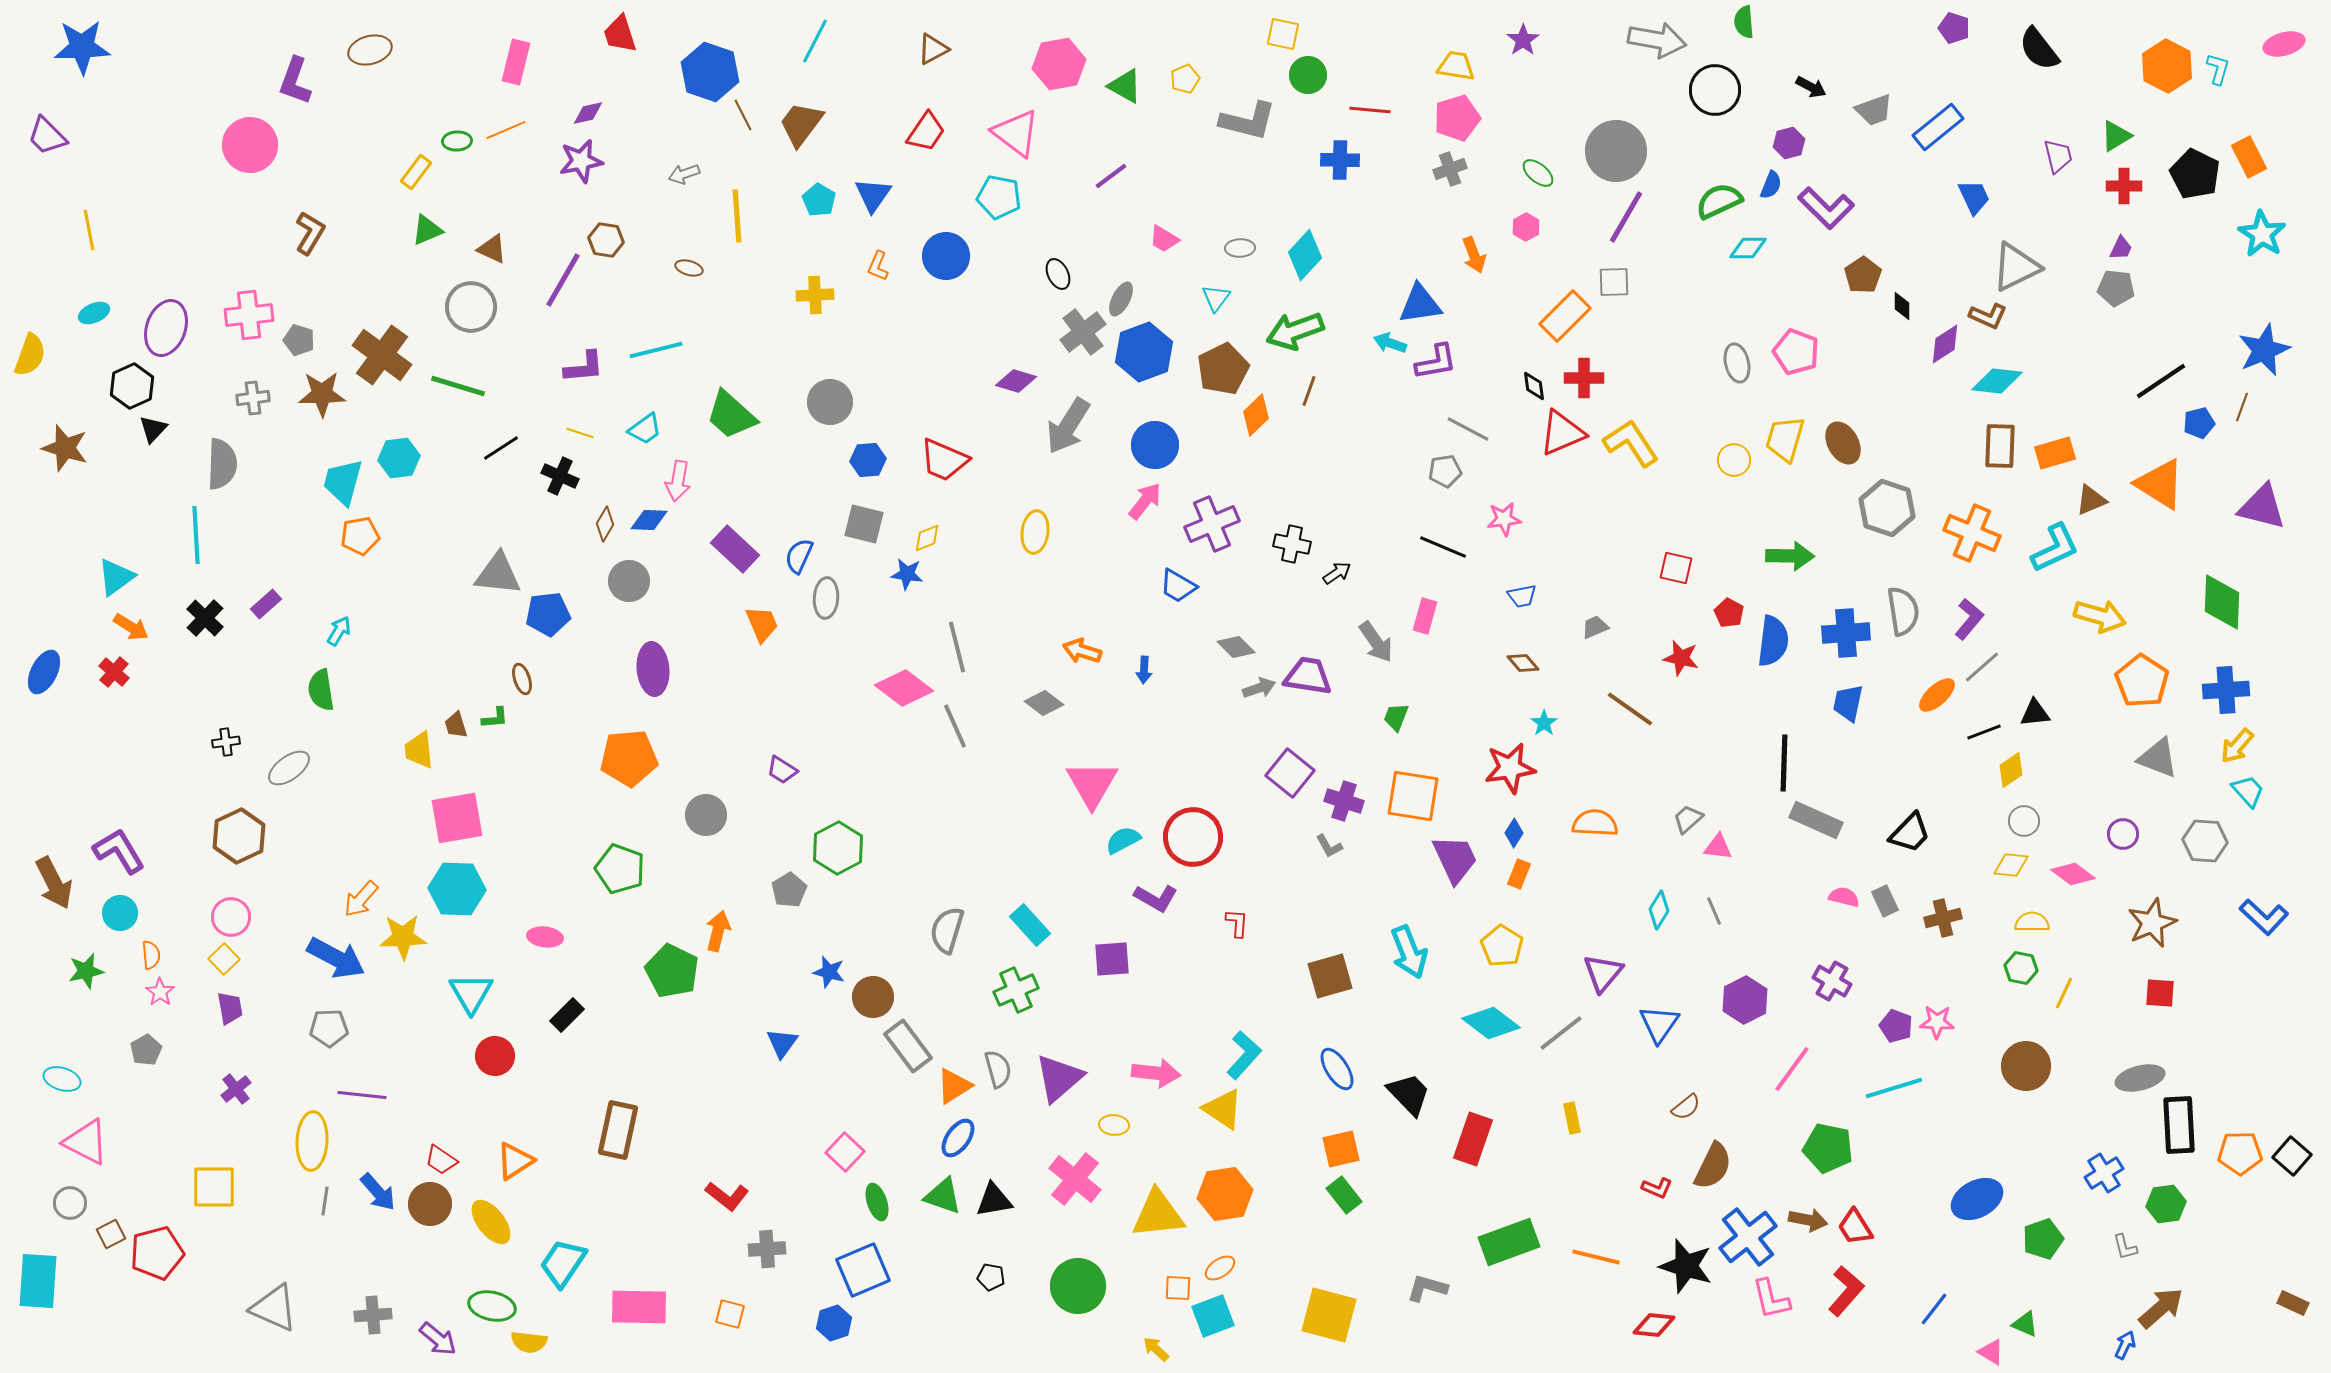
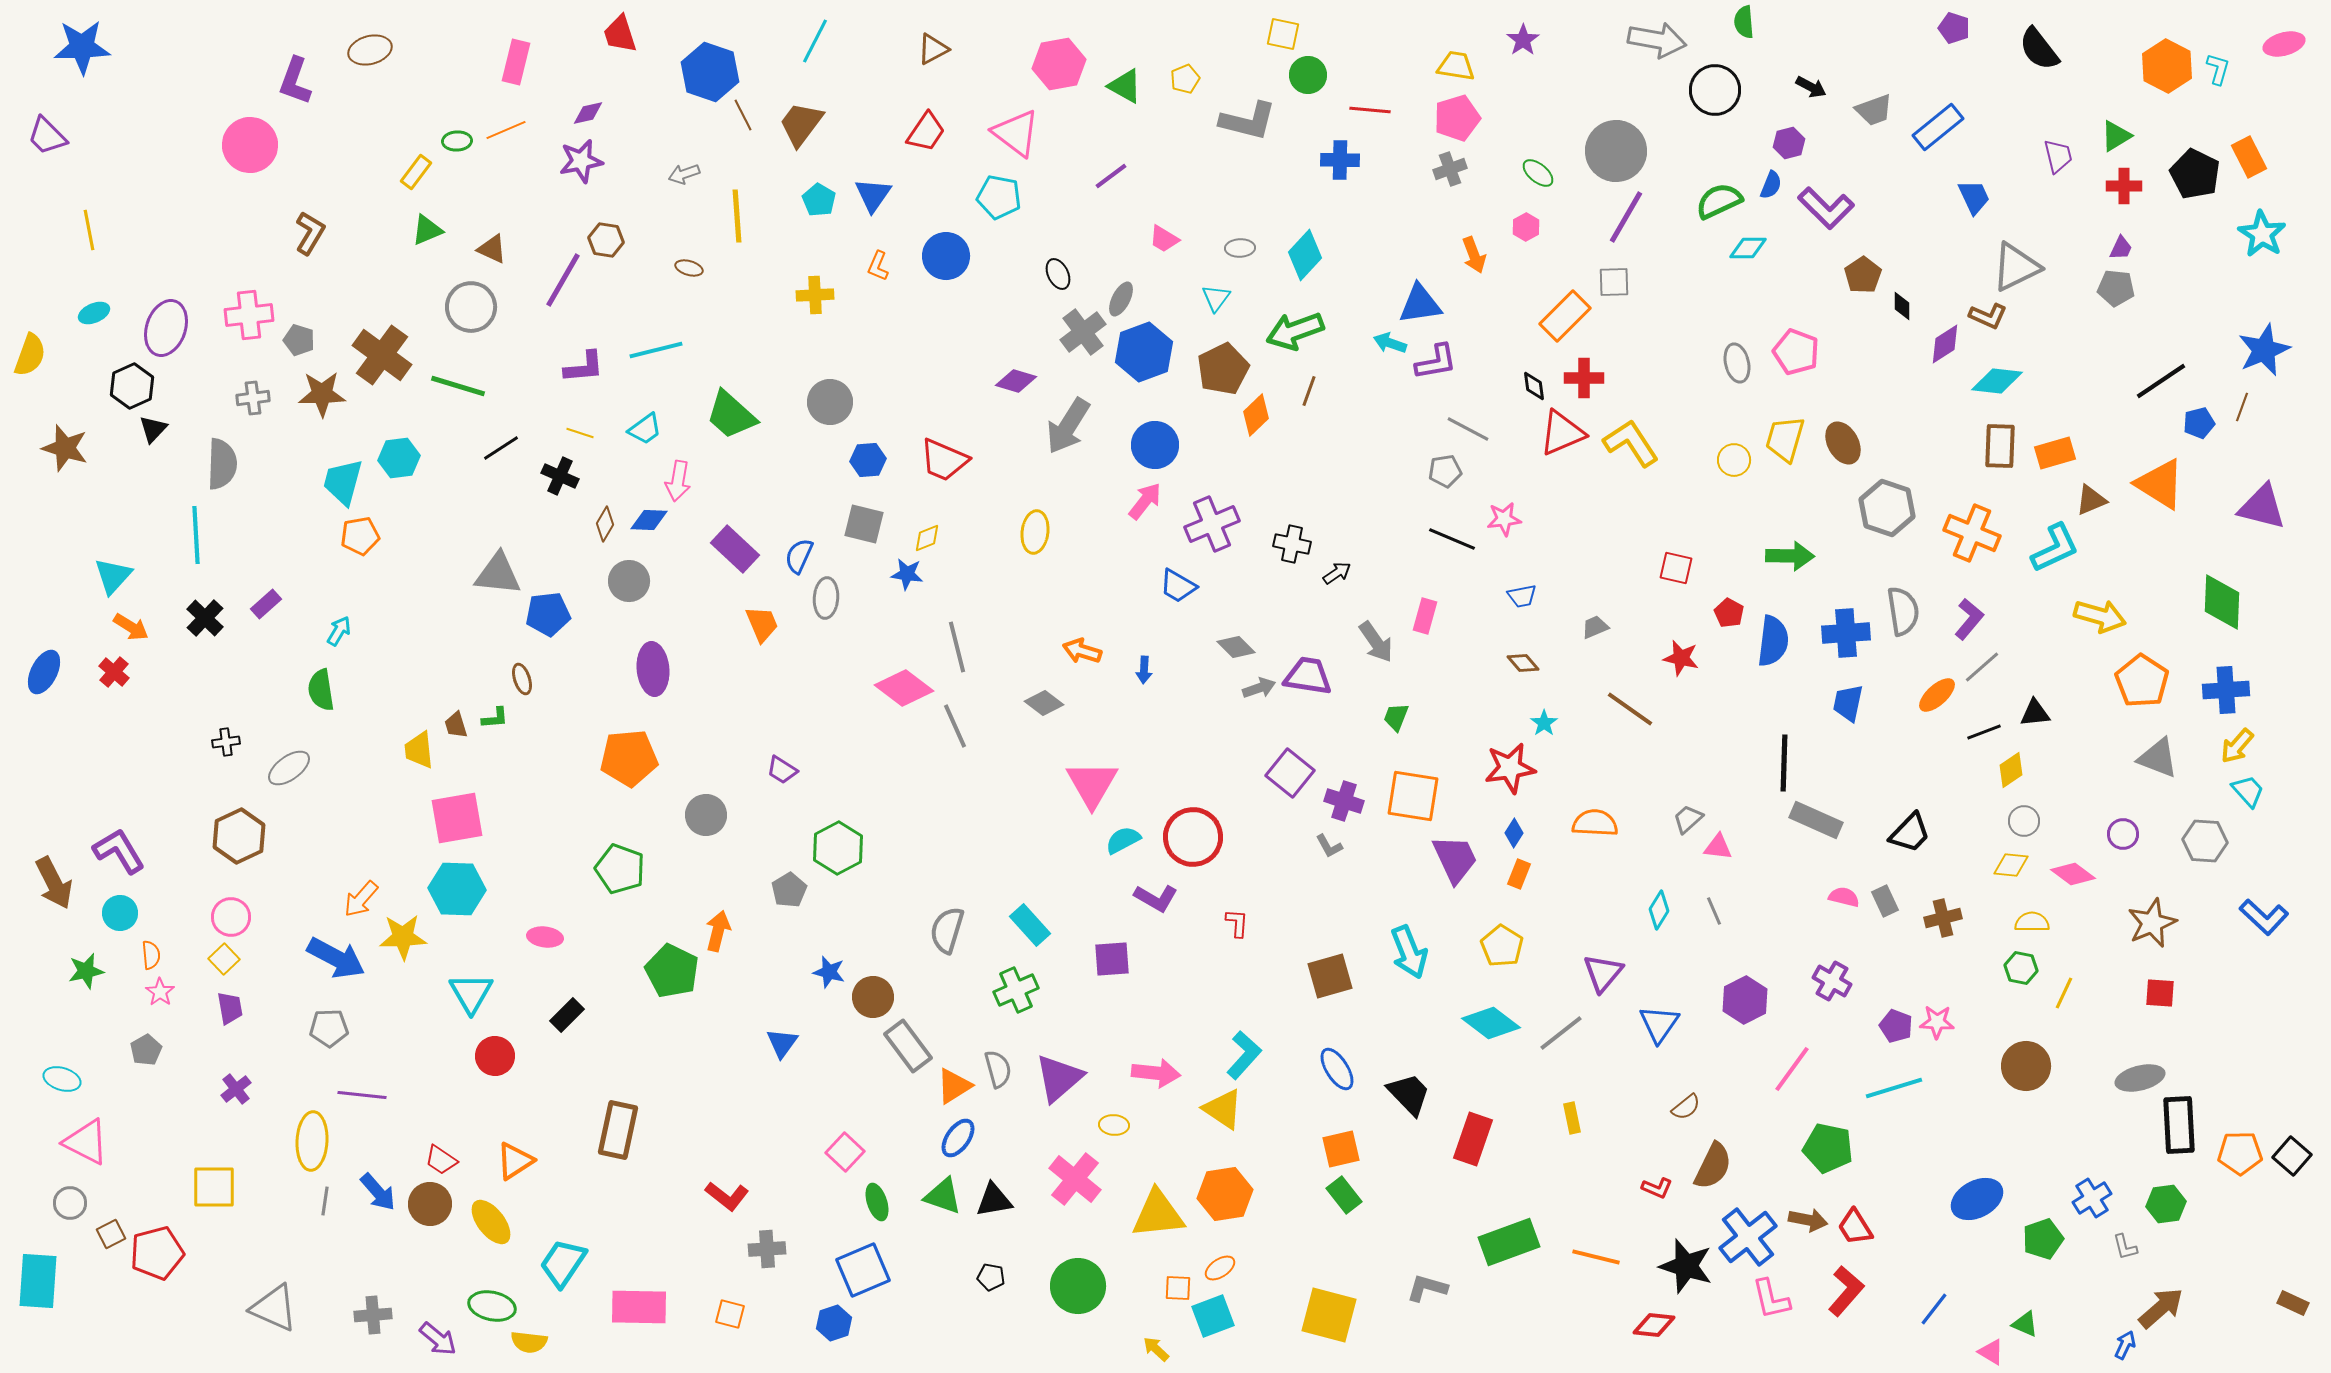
black line at (1443, 547): moved 9 px right, 8 px up
cyan triangle at (116, 577): moved 3 px left, 1 px up; rotated 12 degrees counterclockwise
blue cross at (2104, 1173): moved 12 px left, 25 px down
